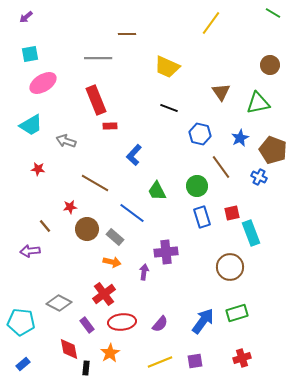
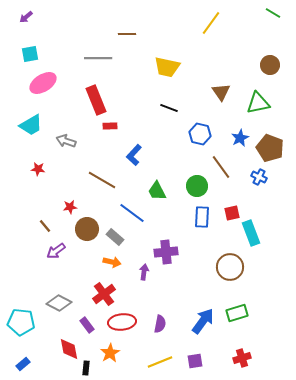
yellow trapezoid at (167, 67): rotated 12 degrees counterclockwise
brown pentagon at (273, 150): moved 3 px left, 2 px up
brown line at (95, 183): moved 7 px right, 3 px up
blue rectangle at (202, 217): rotated 20 degrees clockwise
purple arrow at (30, 251): moved 26 px right; rotated 30 degrees counterclockwise
purple semicircle at (160, 324): rotated 30 degrees counterclockwise
